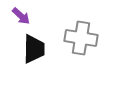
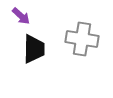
gray cross: moved 1 px right, 1 px down
